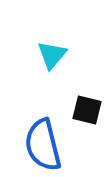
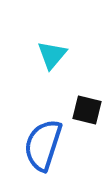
blue semicircle: rotated 32 degrees clockwise
